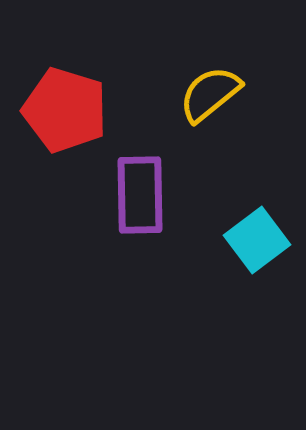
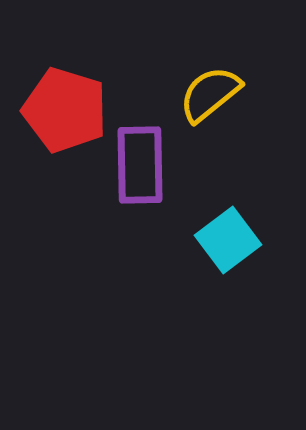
purple rectangle: moved 30 px up
cyan square: moved 29 px left
